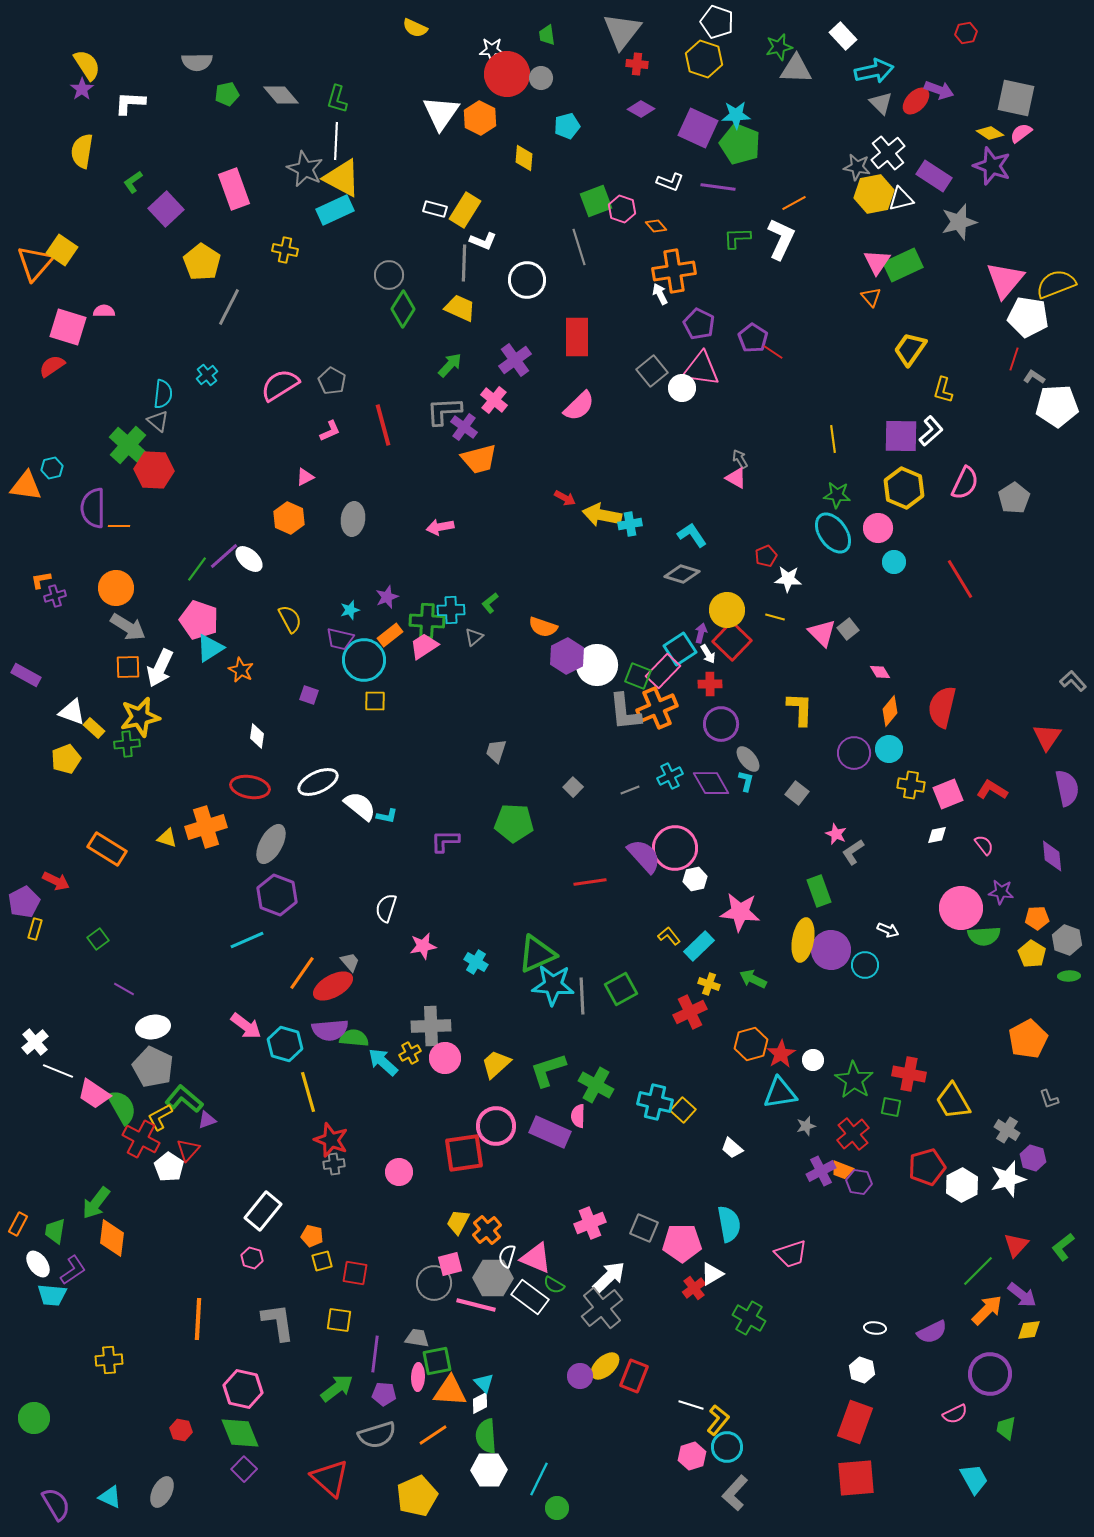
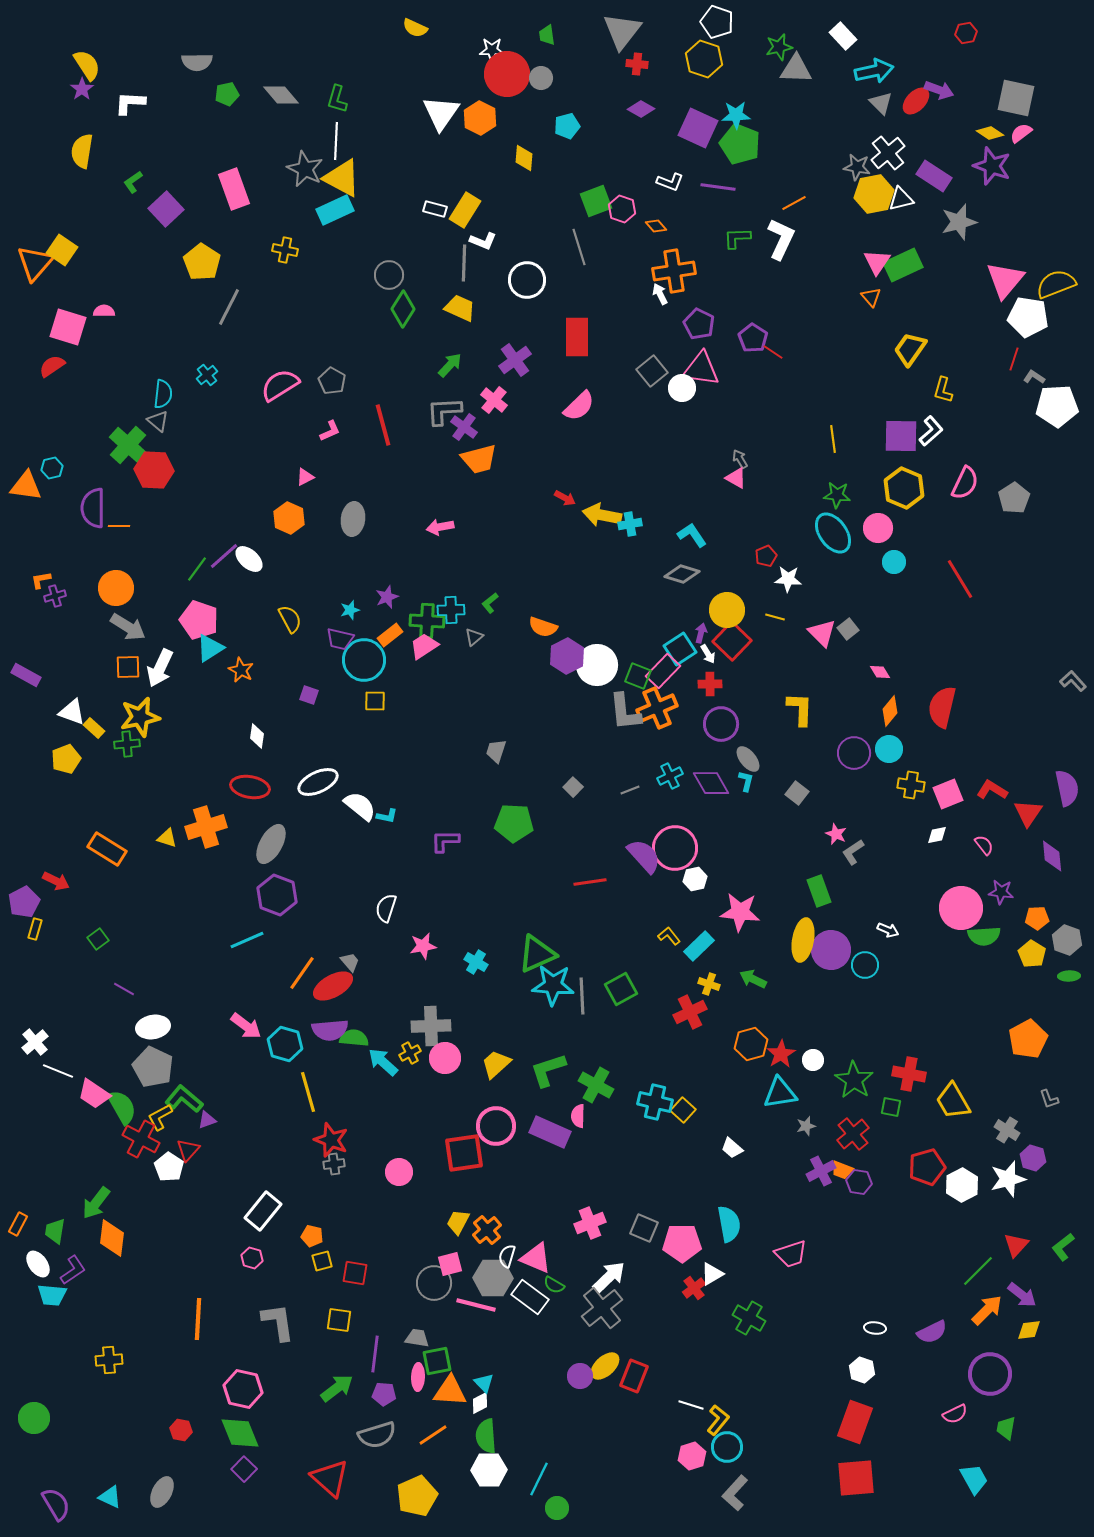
red triangle at (1047, 737): moved 19 px left, 76 px down
